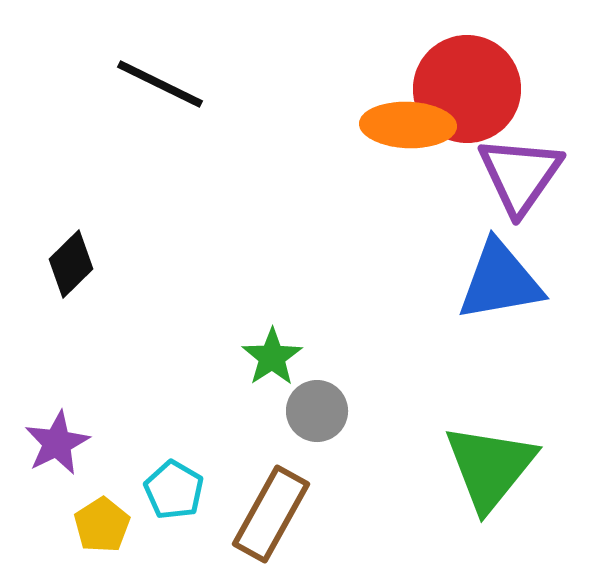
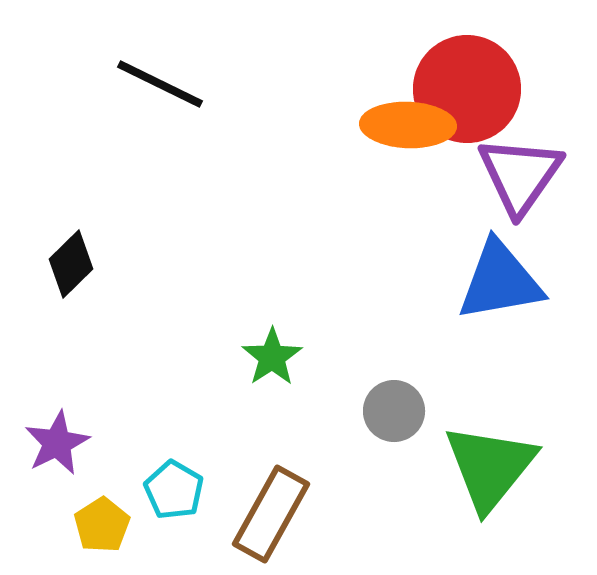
gray circle: moved 77 px right
